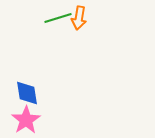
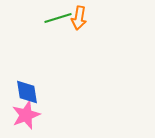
blue diamond: moved 1 px up
pink star: moved 5 px up; rotated 12 degrees clockwise
